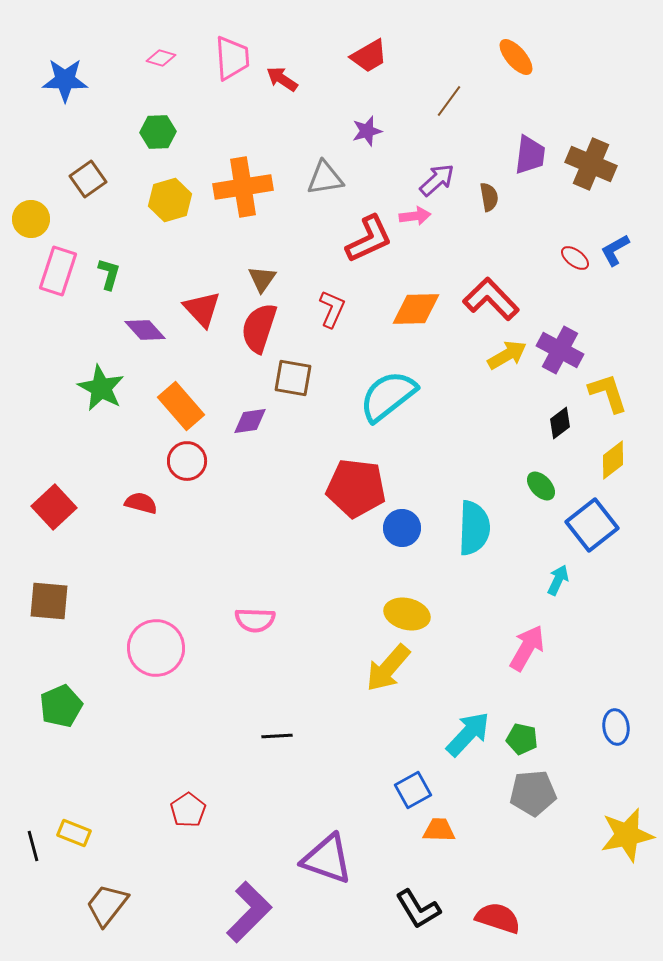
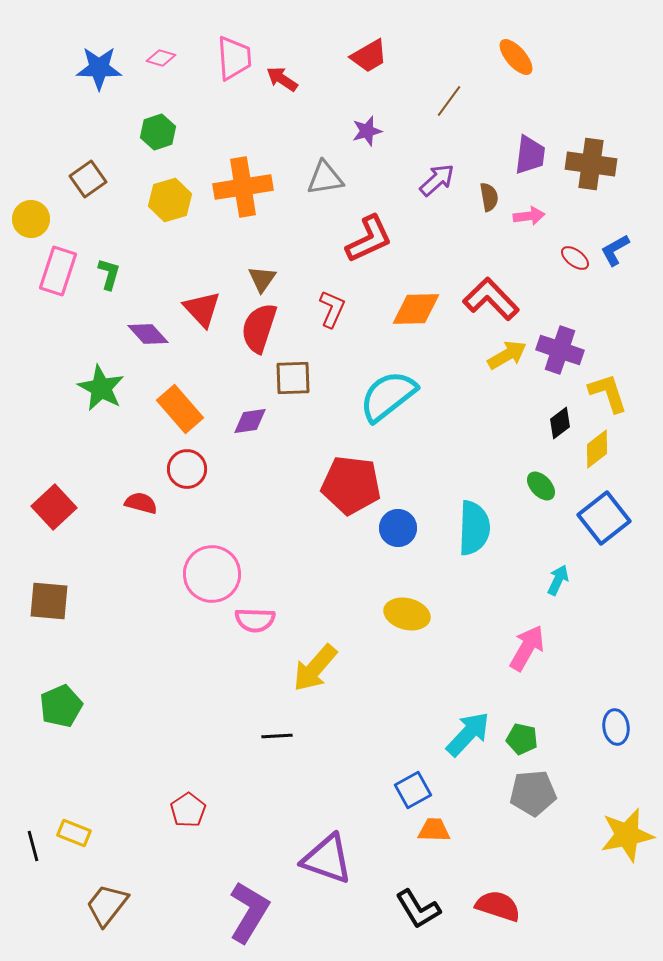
pink trapezoid at (232, 58): moved 2 px right
blue star at (65, 80): moved 34 px right, 12 px up
green hexagon at (158, 132): rotated 16 degrees counterclockwise
brown cross at (591, 164): rotated 15 degrees counterclockwise
pink arrow at (415, 216): moved 114 px right
purple diamond at (145, 330): moved 3 px right, 4 px down
purple cross at (560, 350): rotated 9 degrees counterclockwise
brown square at (293, 378): rotated 12 degrees counterclockwise
orange rectangle at (181, 406): moved 1 px left, 3 px down
yellow diamond at (613, 460): moved 16 px left, 11 px up
red circle at (187, 461): moved 8 px down
red pentagon at (356, 488): moved 5 px left, 3 px up
blue square at (592, 525): moved 12 px right, 7 px up
blue circle at (402, 528): moved 4 px left
pink circle at (156, 648): moved 56 px right, 74 px up
yellow arrow at (388, 668): moved 73 px left
orange trapezoid at (439, 830): moved 5 px left
purple L-shape at (249, 912): rotated 14 degrees counterclockwise
red semicircle at (498, 918): moved 12 px up
